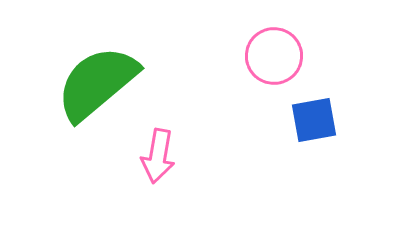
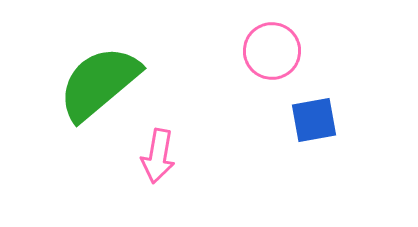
pink circle: moved 2 px left, 5 px up
green semicircle: moved 2 px right
